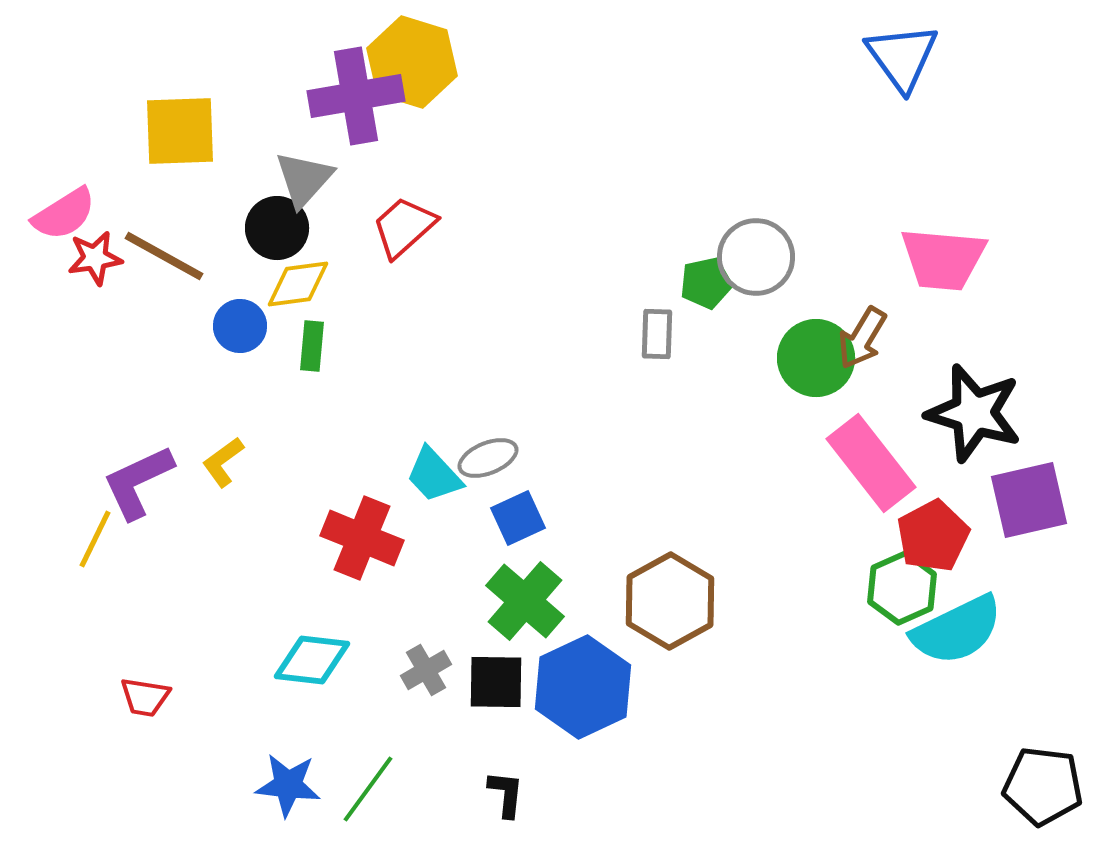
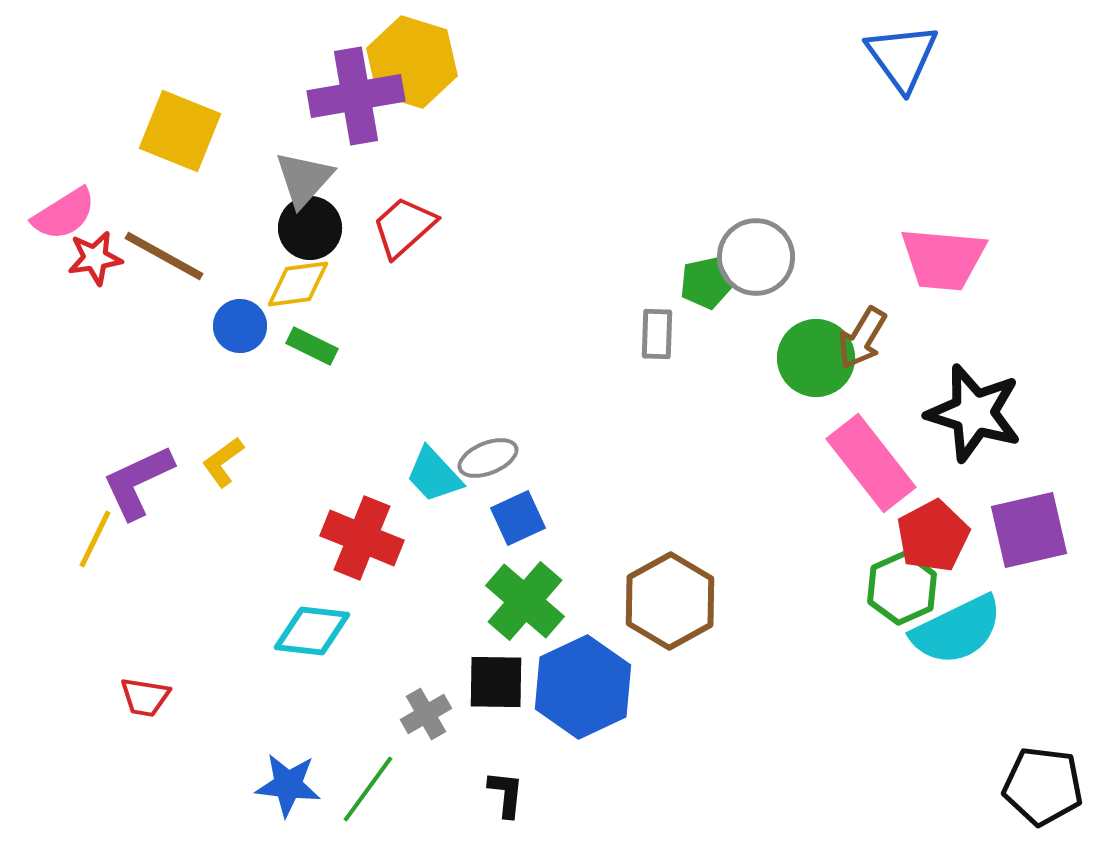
yellow square at (180, 131): rotated 24 degrees clockwise
black circle at (277, 228): moved 33 px right
green rectangle at (312, 346): rotated 69 degrees counterclockwise
purple square at (1029, 500): moved 30 px down
cyan diamond at (312, 660): moved 29 px up
gray cross at (426, 670): moved 44 px down
